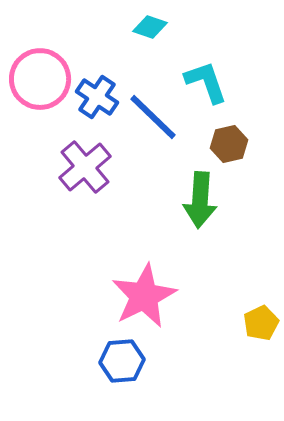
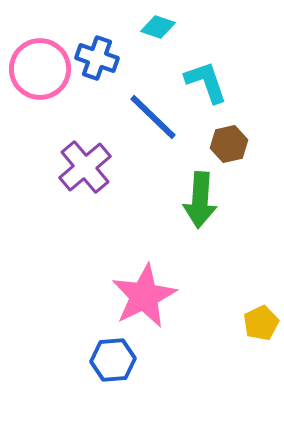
cyan diamond: moved 8 px right
pink circle: moved 10 px up
blue cross: moved 39 px up; rotated 15 degrees counterclockwise
blue hexagon: moved 9 px left, 1 px up
